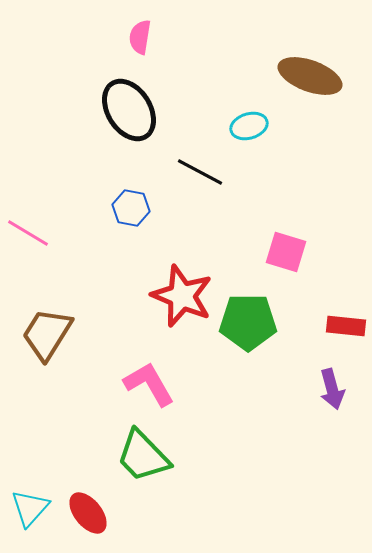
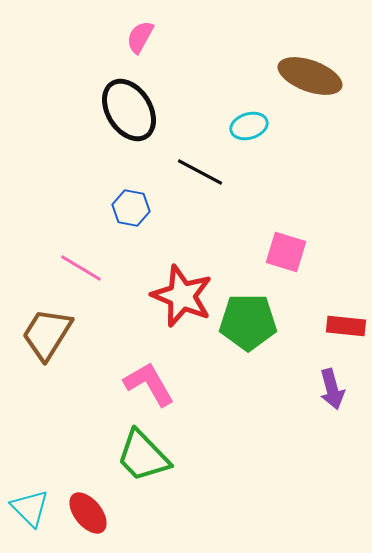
pink semicircle: rotated 20 degrees clockwise
pink line: moved 53 px right, 35 px down
cyan triangle: rotated 27 degrees counterclockwise
